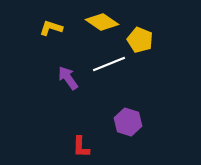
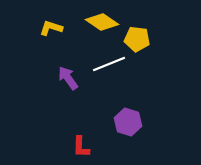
yellow pentagon: moved 3 px left, 1 px up; rotated 15 degrees counterclockwise
